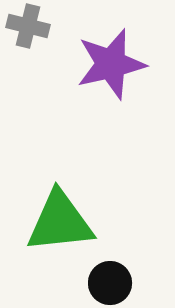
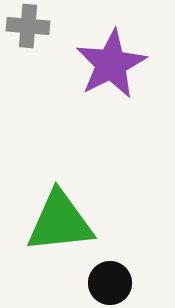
gray cross: rotated 9 degrees counterclockwise
purple star: rotated 14 degrees counterclockwise
